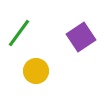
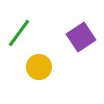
yellow circle: moved 3 px right, 4 px up
